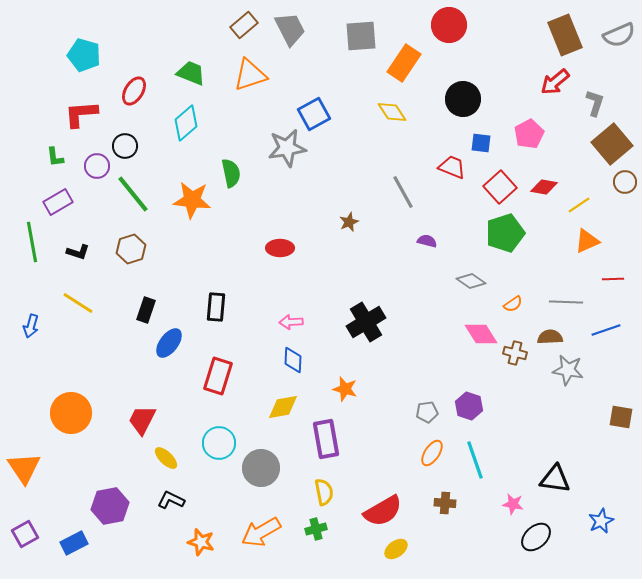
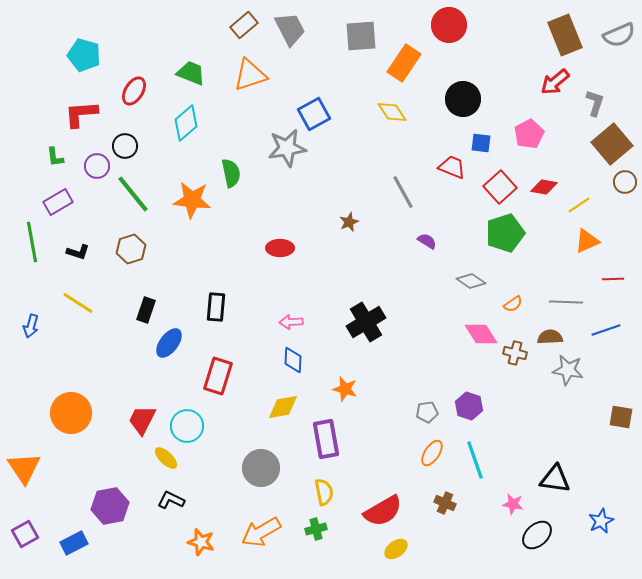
purple semicircle at (427, 241): rotated 18 degrees clockwise
cyan circle at (219, 443): moved 32 px left, 17 px up
brown cross at (445, 503): rotated 20 degrees clockwise
black ellipse at (536, 537): moved 1 px right, 2 px up
